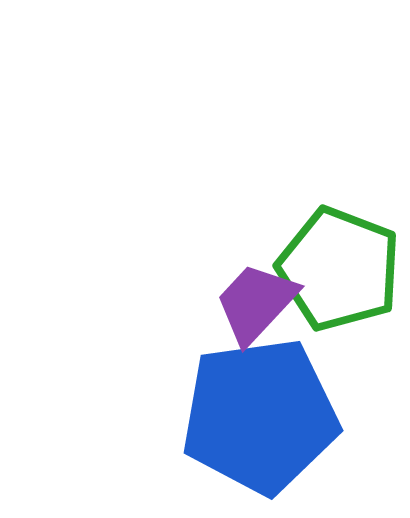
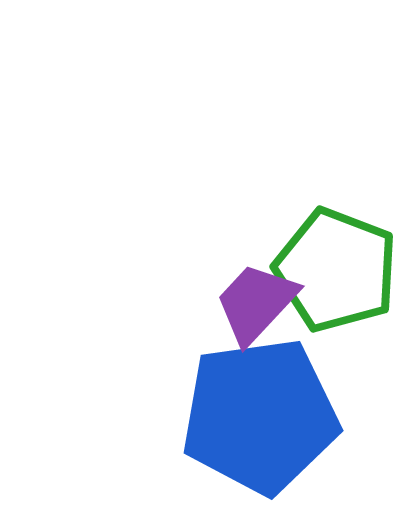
green pentagon: moved 3 px left, 1 px down
